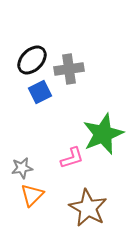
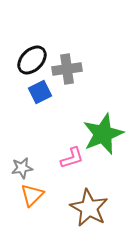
gray cross: moved 2 px left
brown star: moved 1 px right
